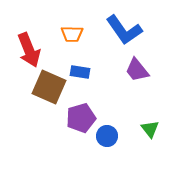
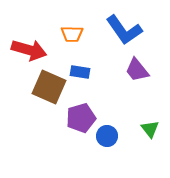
red arrow: rotated 52 degrees counterclockwise
